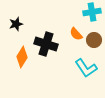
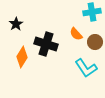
black star: rotated 16 degrees counterclockwise
brown circle: moved 1 px right, 2 px down
